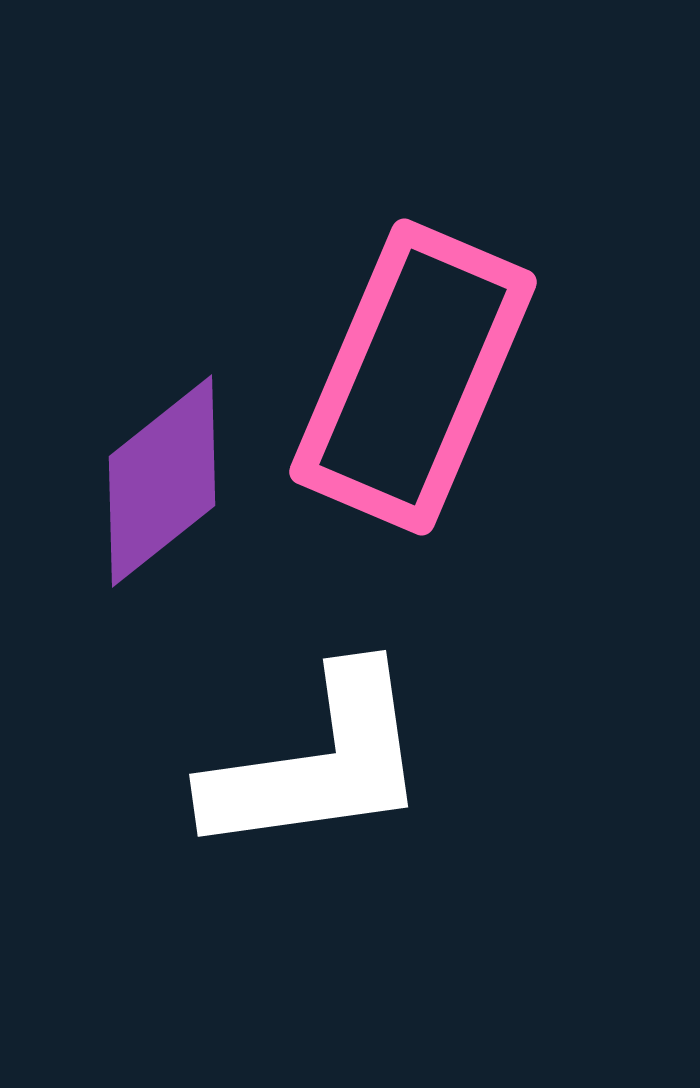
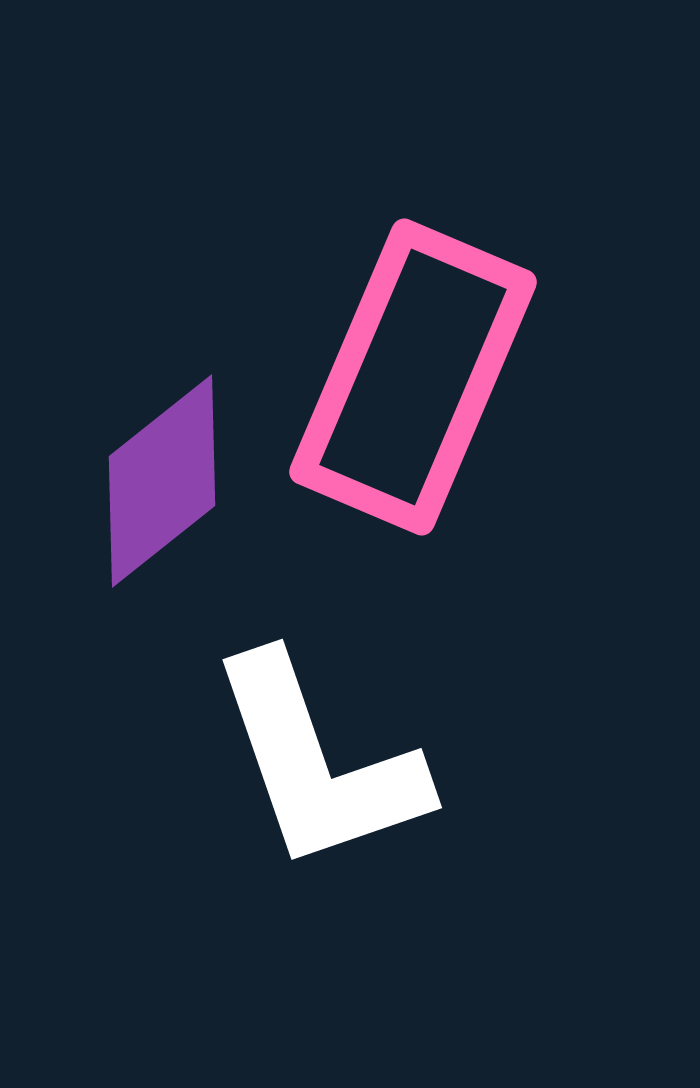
white L-shape: rotated 79 degrees clockwise
